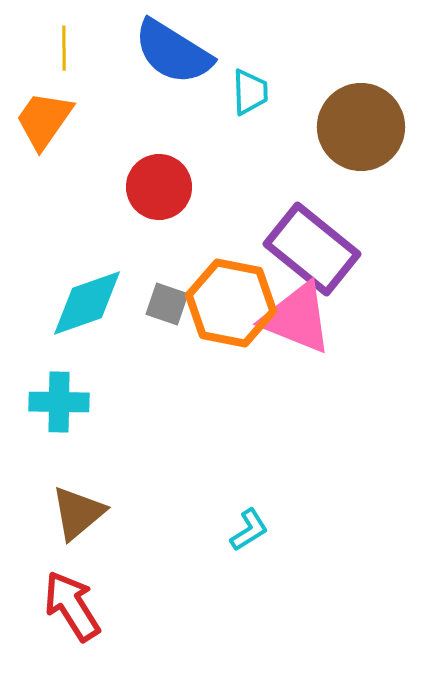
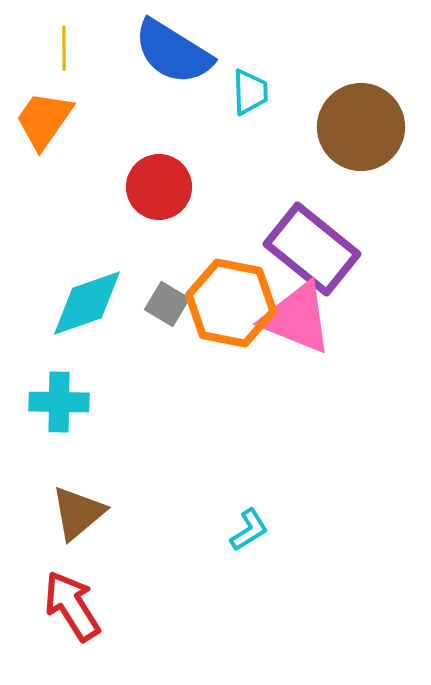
gray square: rotated 12 degrees clockwise
